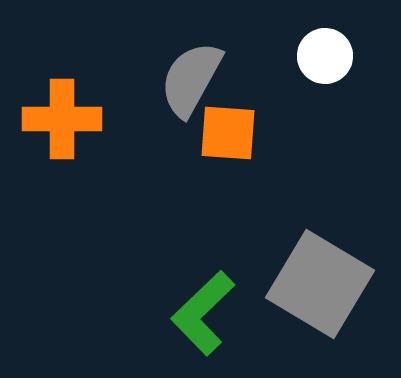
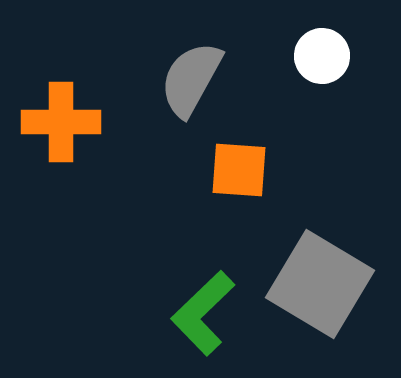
white circle: moved 3 px left
orange cross: moved 1 px left, 3 px down
orange square: moved 11 px right, 37 px down
